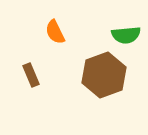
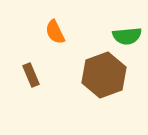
green semicircle: moved 1 px right, 1 px down
